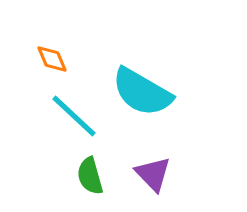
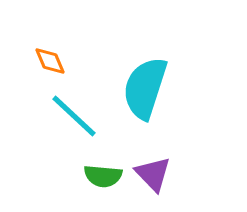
orange diamond: moved 2 px left, 2 px down
cyan semicircle: moved 3 px right, 4 px up; rotated 78 degrees clockwise
green semicircle: moved 13 px right; rotated 69 degrees counterclockwise
